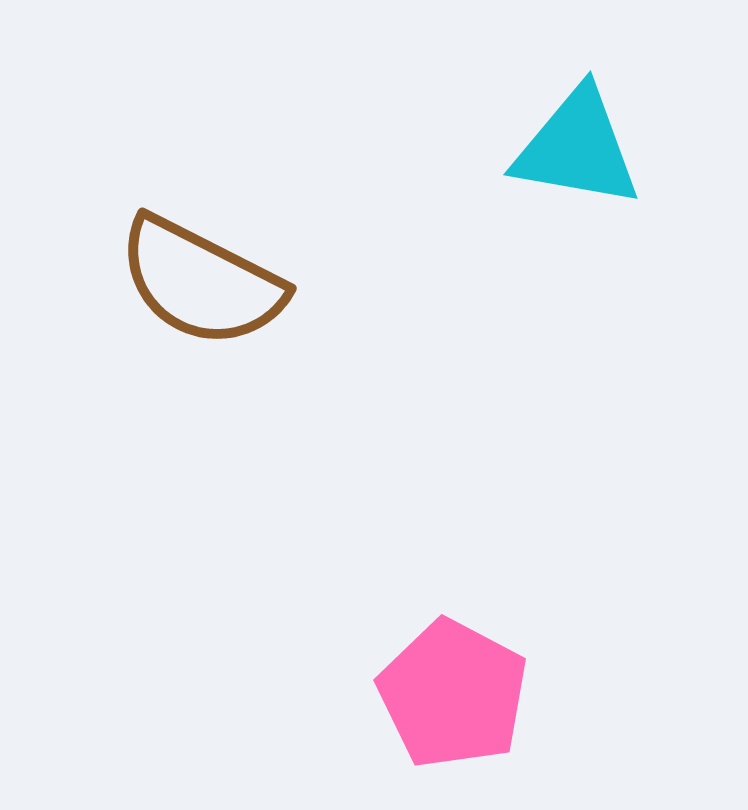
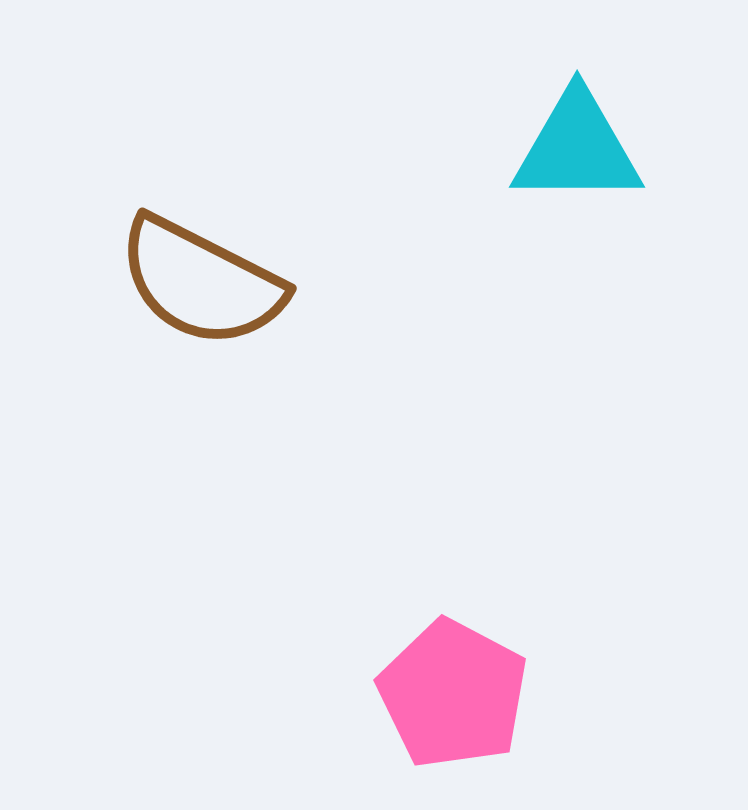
cyan triangle: rotated 10 degrees counterclockwise
